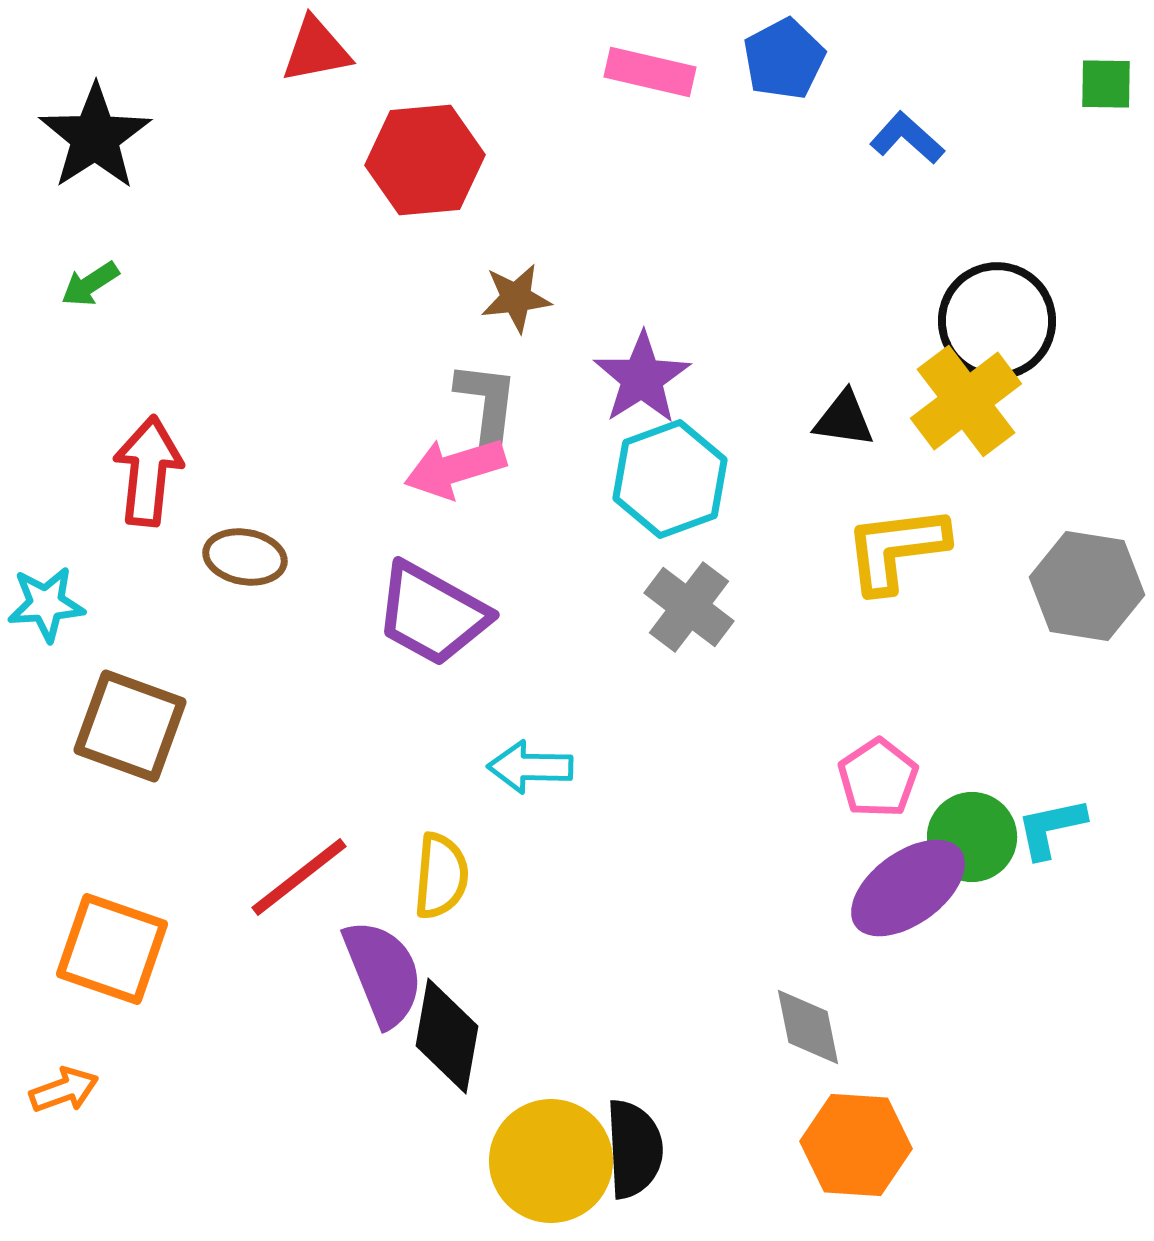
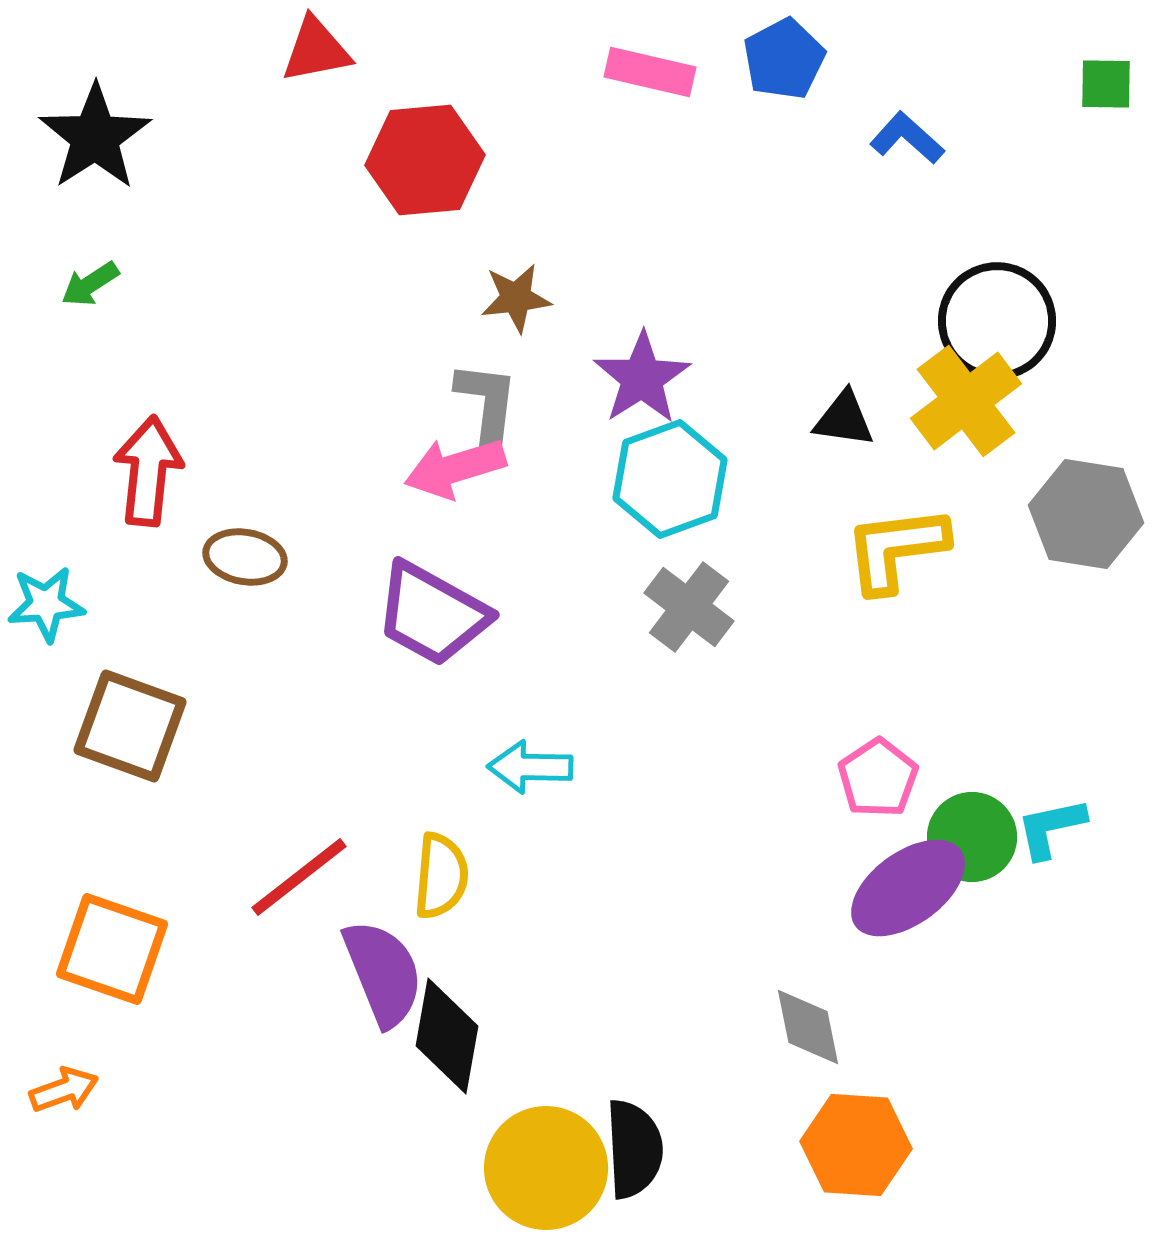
gray hexagon: moved 1 px left, 72 px up
yellow circle: moved 5 px left, 7 px down
